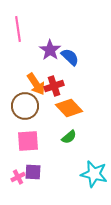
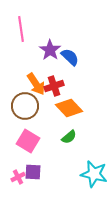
pink line: moved 3 px right
pink square: rotated 35 degrees clockwise
